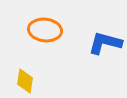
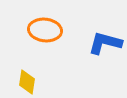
yellow diamond: moved 2 px right, 1 px down
